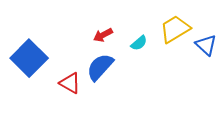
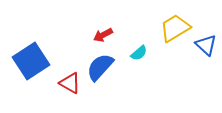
yellow trapezoid: moved 1 px up
cyan semicircle: moved 10 px down
blue square: moved 2 px right, 3 px down; rotated 12 degrees clockwise
